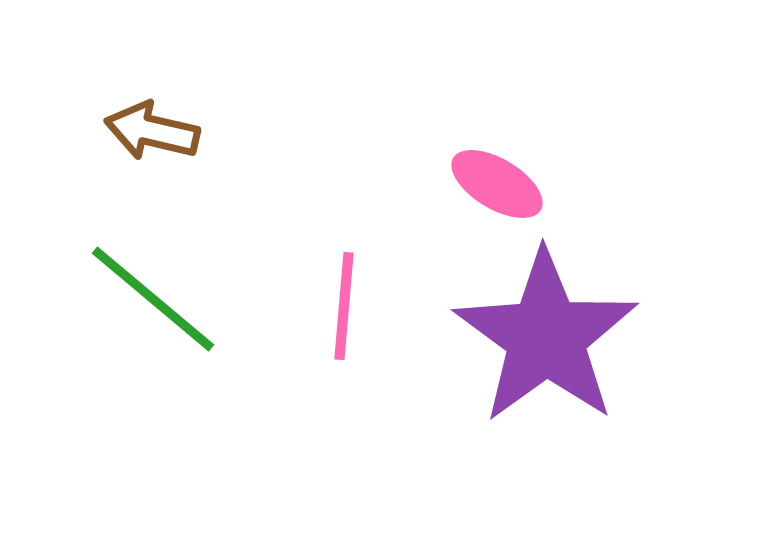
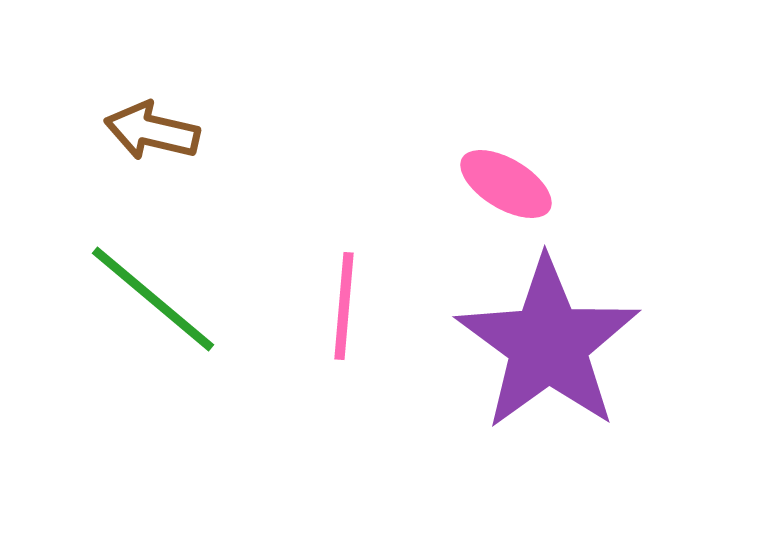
pink ellipse: moved 9 px right
purple star: moved 2 px right, 7 px down
